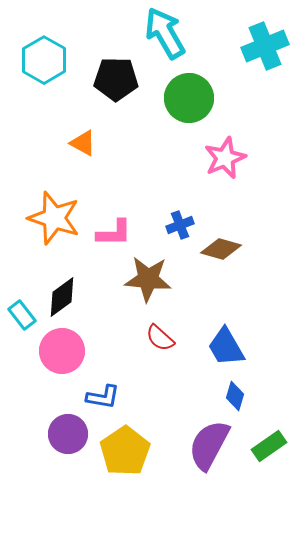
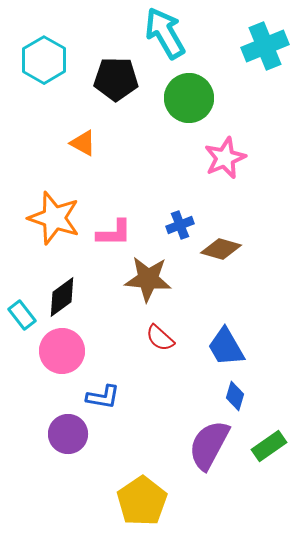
yellow pentagon: moved 17 px right, 50 px down
